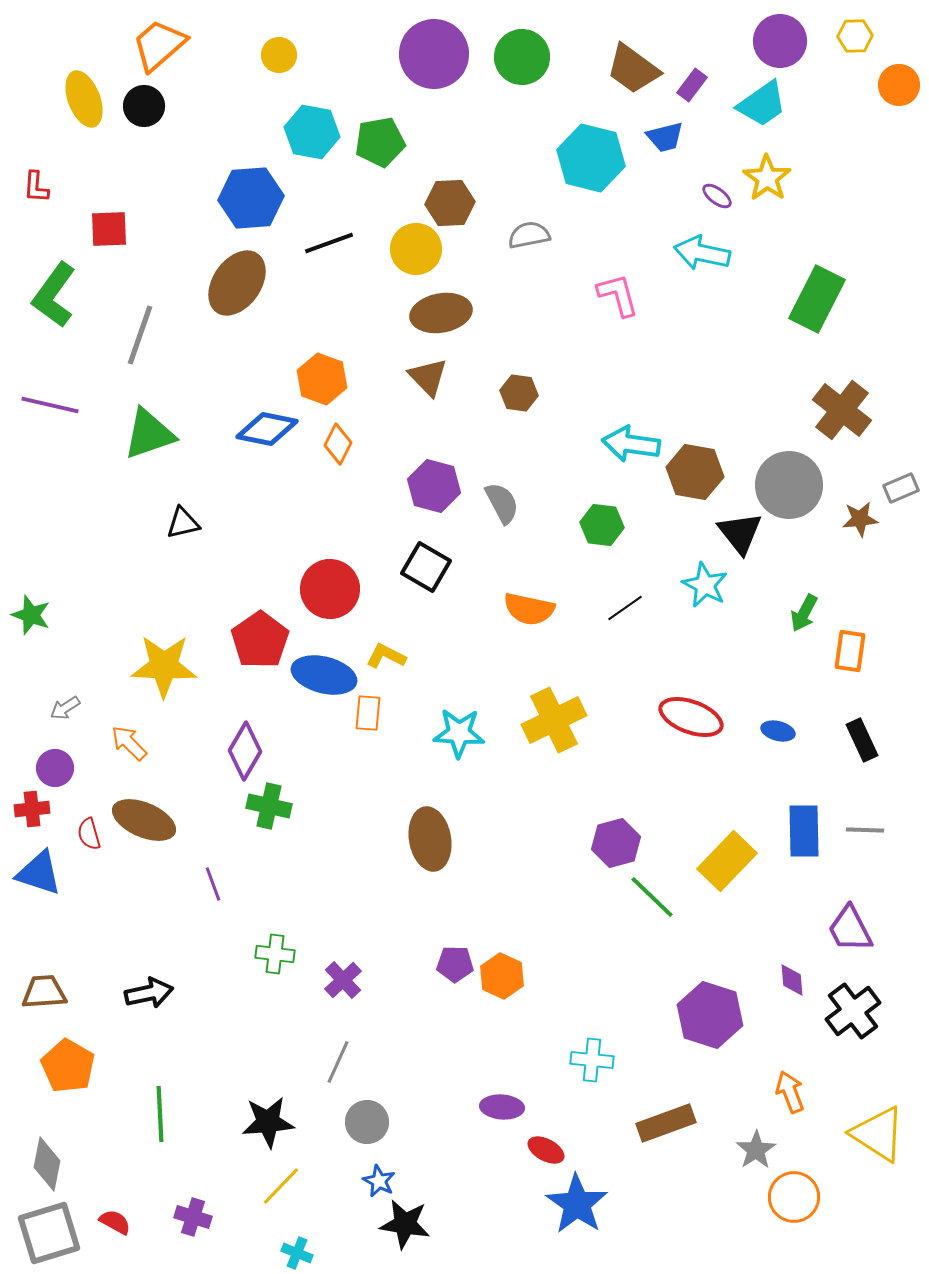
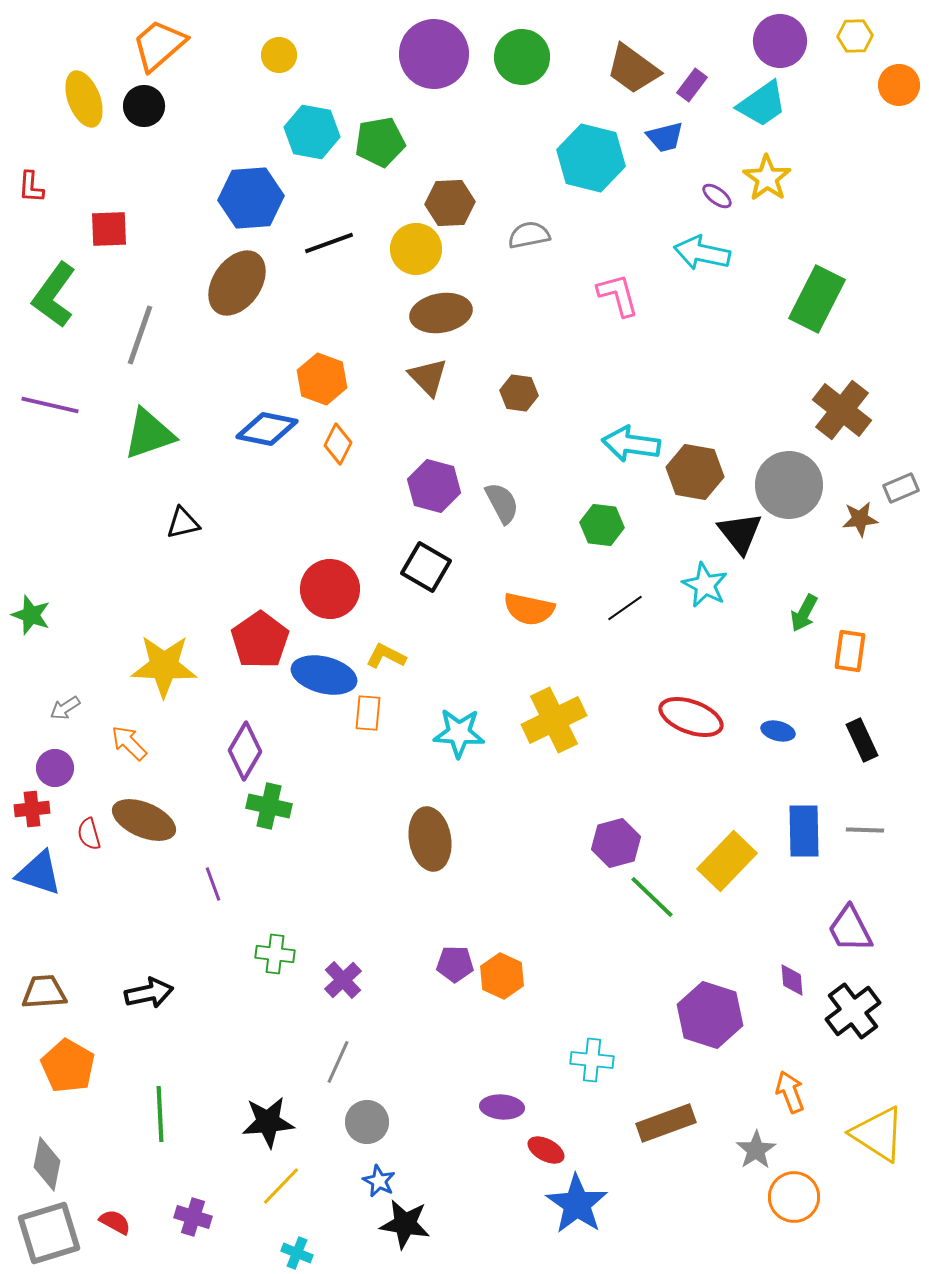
red L-shape at (36, 187): moved 5 px left
